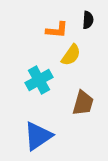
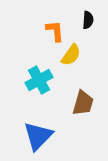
orange L-shape: moved 2 px left, 1 px down; rotated 100 degrees counterclockwise
blue triangle: rotated 12 degrees counterclockwise
